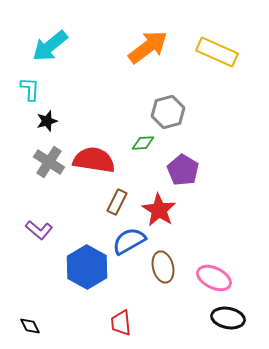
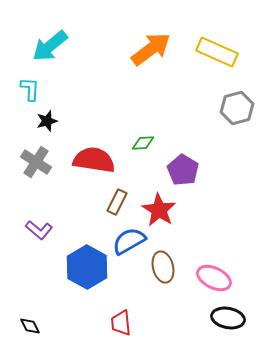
orange arrow: moved 3 px right, 2 px down
gray hexagon: moved 69 px right, 4 px up
gray cross: moved 13 px left
